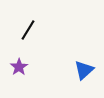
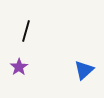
black line: moved 2 px left, 1 px down; rotated 15 degrees counterclockwise
